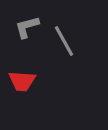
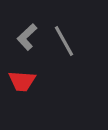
gray L-shape: moved 10 px down; rotated 28 degrees counterclockwise
